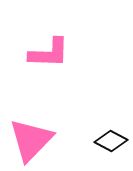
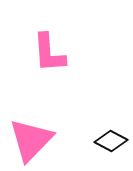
pink L-shape: rotated 84 degrees clockwise
